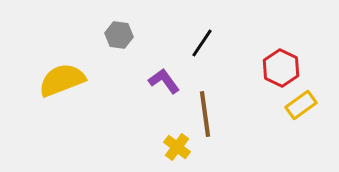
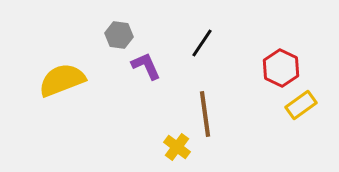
purple L-shape: moved 18 px left, 15 px up; rotated 12 degrees clockwise
